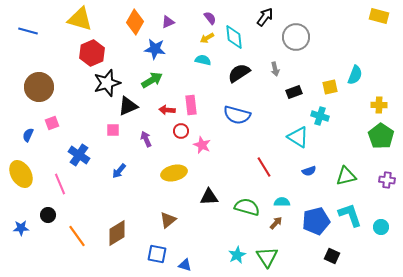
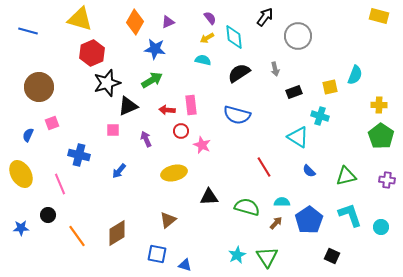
gray circle at (296, 37): moved 2 px right, 1 px up
blue cross at (79, 155): rotated 20 degrees counterclockwise
blue semicircle at (309, 171): rotated 64 degrees clockwise
blue pentagon at (316, 221): moved 7 px left, 1 px up; rotated 20 degrees counterclockwise
